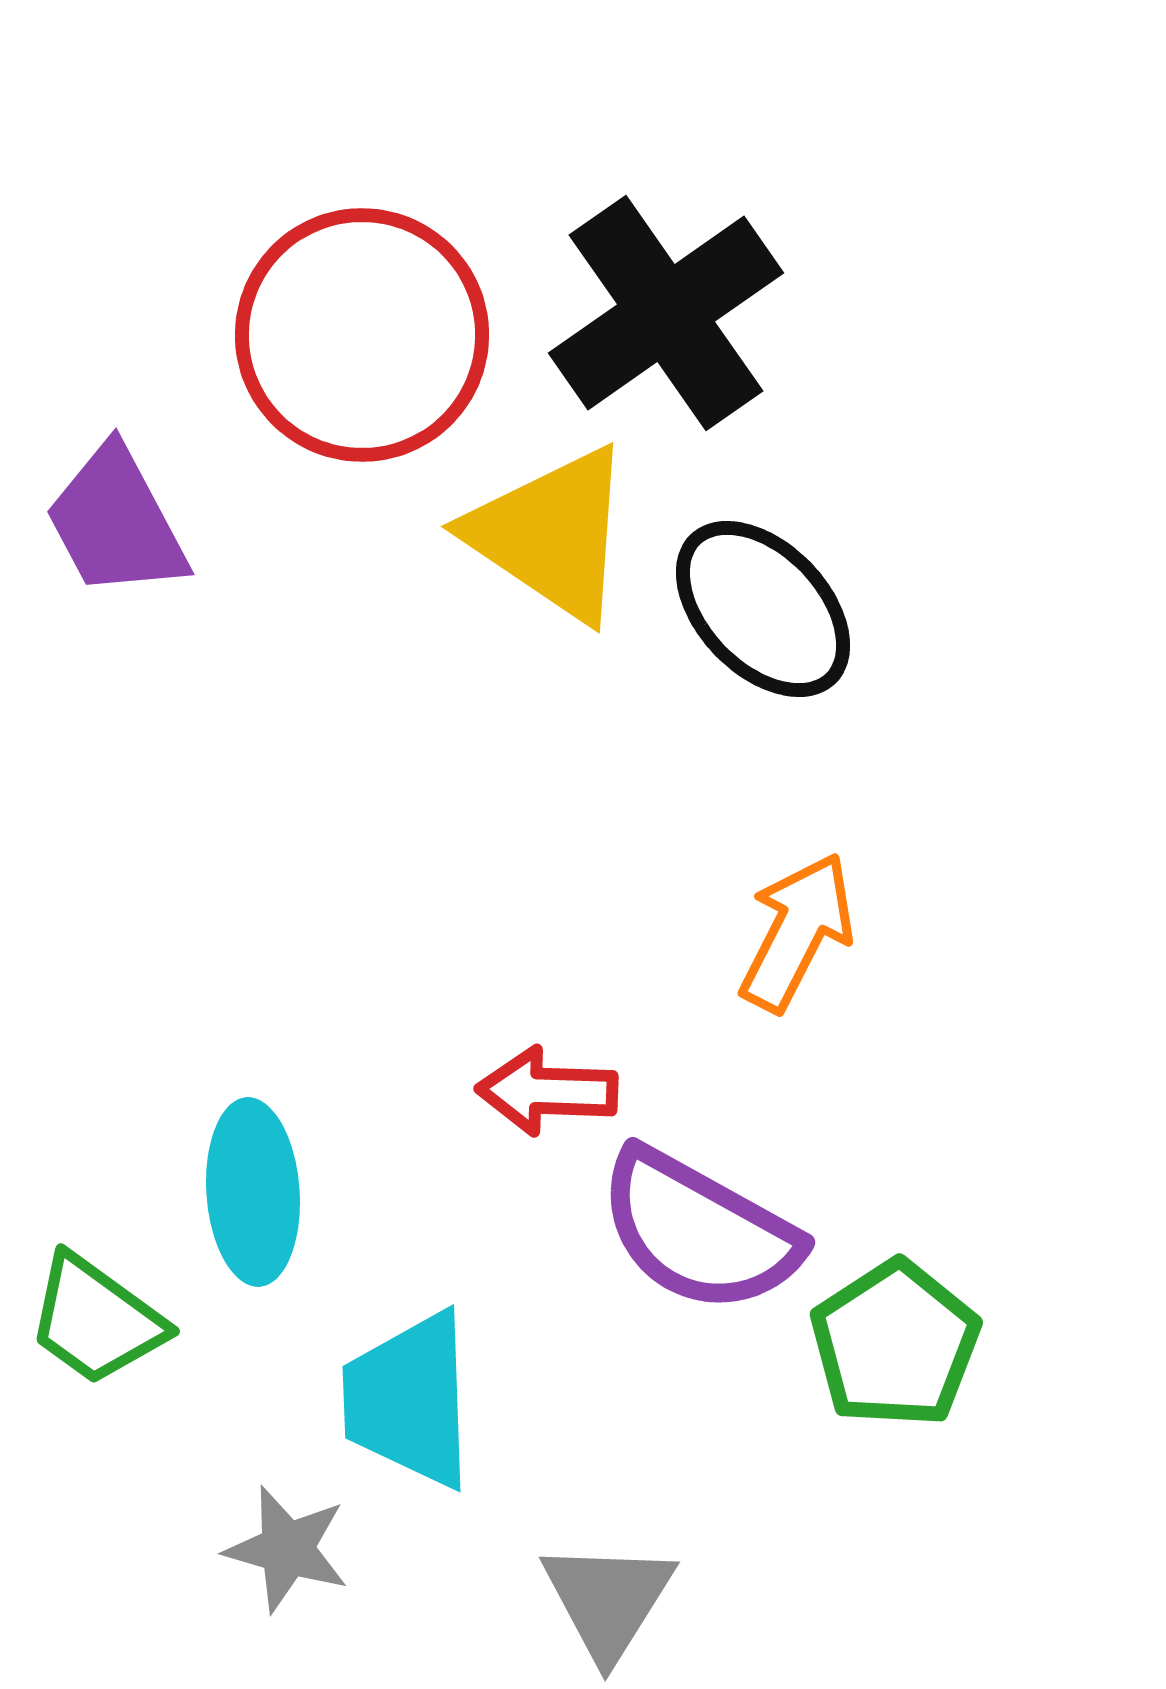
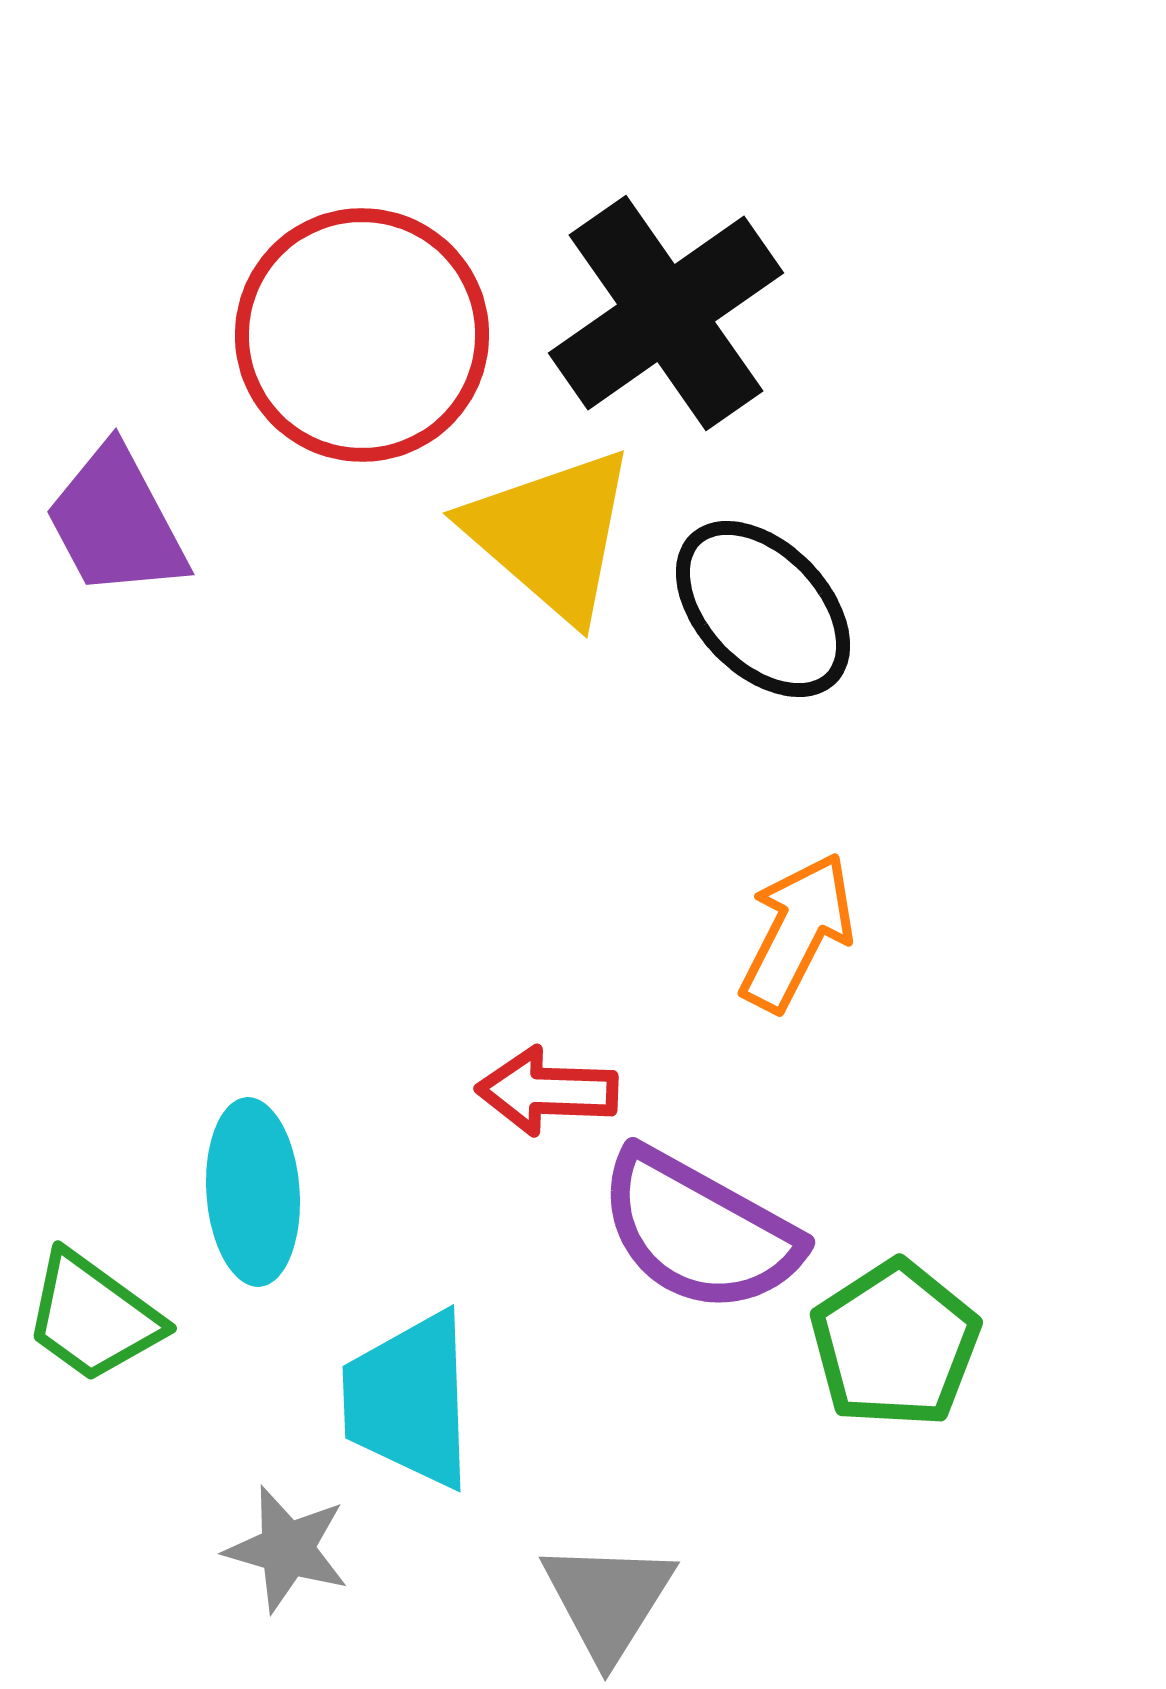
yellow triangle: rotated 7 degrees clockwise
green trapezoid: moved 3 px left, 3 px up
